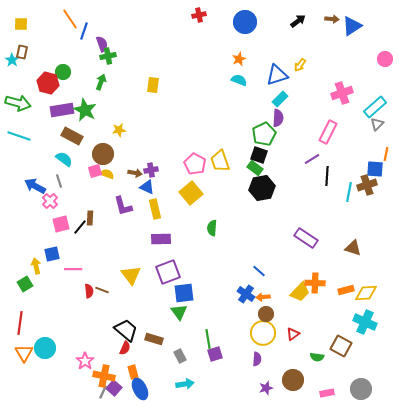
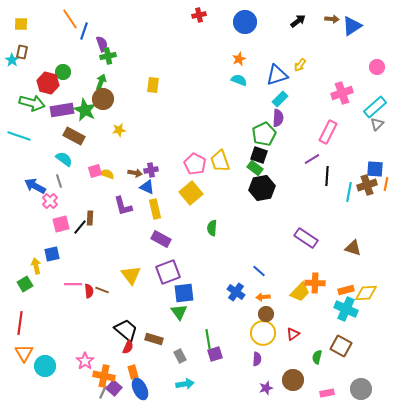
pink circle at (385, 59): moved 8 px left, 8 px down
green arrow at (18, 103): moved 14 px right
brown rectangle at (72, 136): moved 2 px right
brown circle at (103, 154): moved 55 px up
orange line at (386, 154): moved 30 px down
purple rectangle at (161, 239): rotated 30 degrees clockwise
pink line at (73, 269): moved 15 px down
blue cross at (246, 294): moved 10 px left, 2 px up
cyan cross at (365, 322): moved 19 px left, 13 px up
cyan circle at (45, 348): moved 18 px down
red semicircle at (125, 348): moved 3 px right, 1 px up
green semicircle at (317, 357): rotated 96 degrees clockwise
